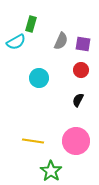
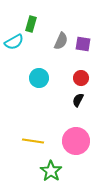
cyan semicircle: moved 2 px left
red circle: moved 8 px down
